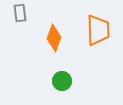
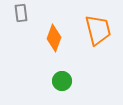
gray rectangle: moved 1 px right
orange trapezoid: rotated 12 degrees counterclockwise
